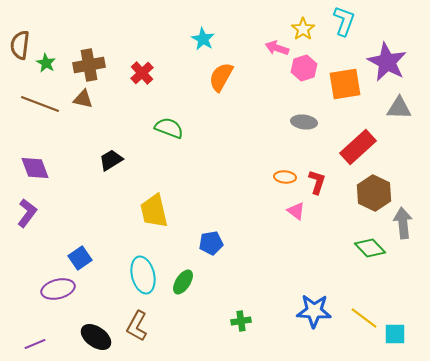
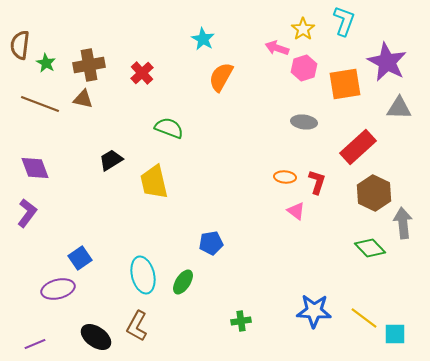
yellow trapezoid: moved 29 px up
